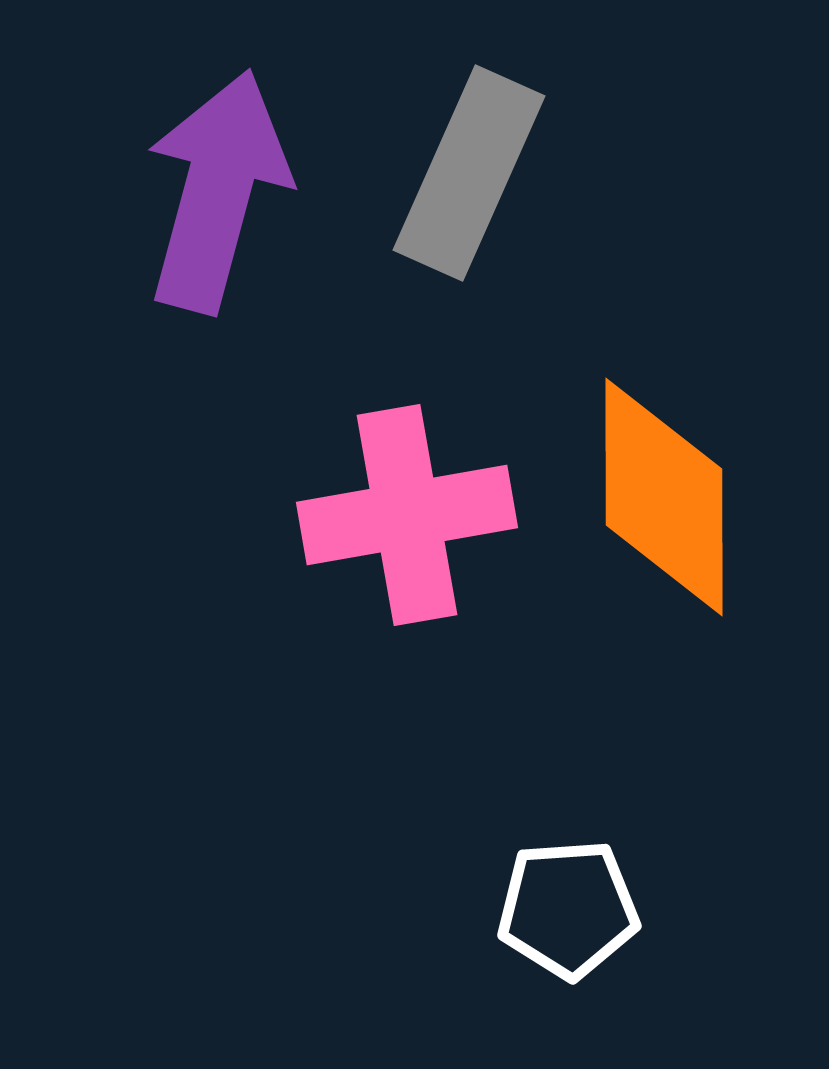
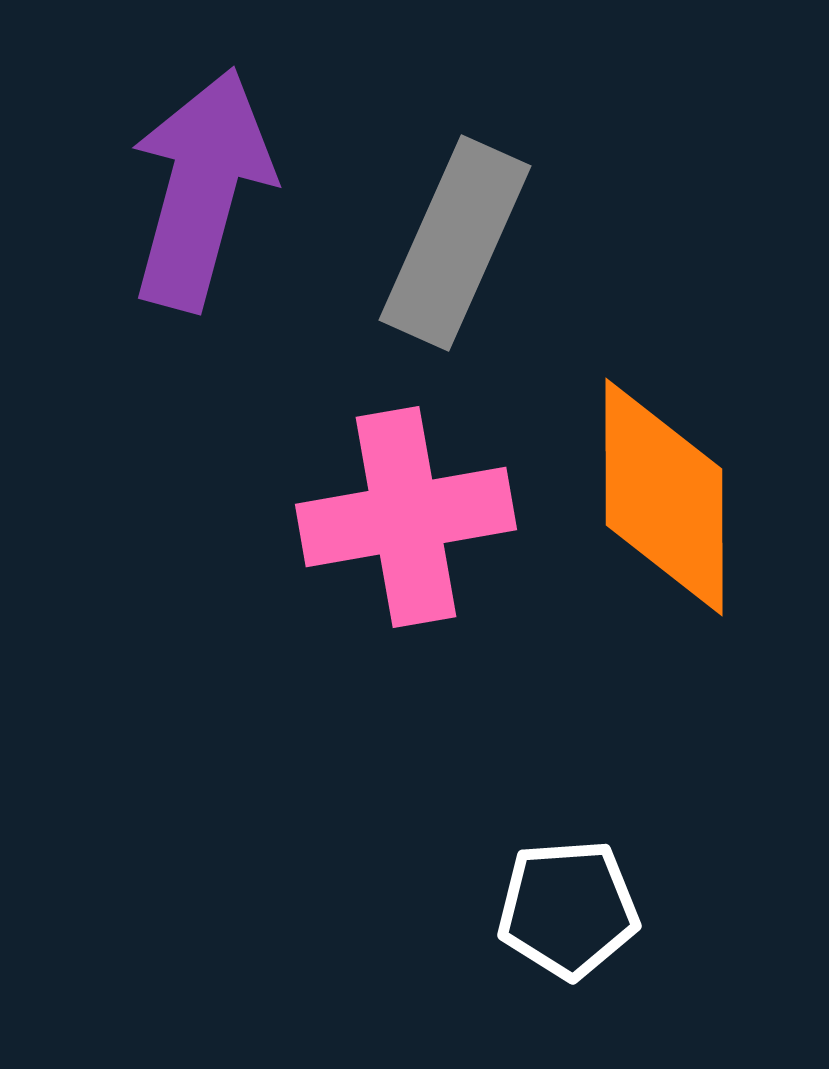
gray rectangle: moved 14 px left, 70 px down
purple arrow: moved 16 px left, 2 px up
pink cross: moved 1 px left, 2 px down
